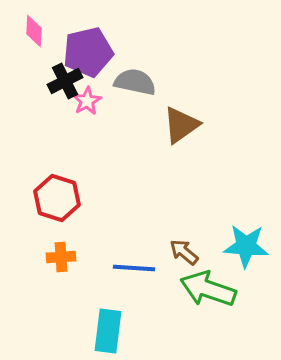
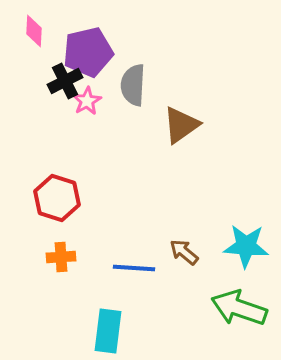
gray semicircle: moved 2 px left, 3 px down; rotated 99 degrees counterclockwise
green arrow: moved 31 px right, 19 px down
